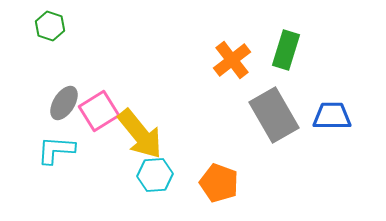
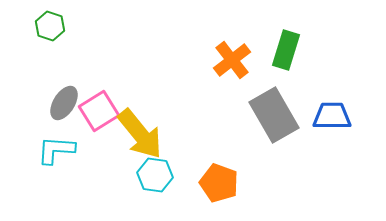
cyan hexagon: rotated 12 degrees clockwise
